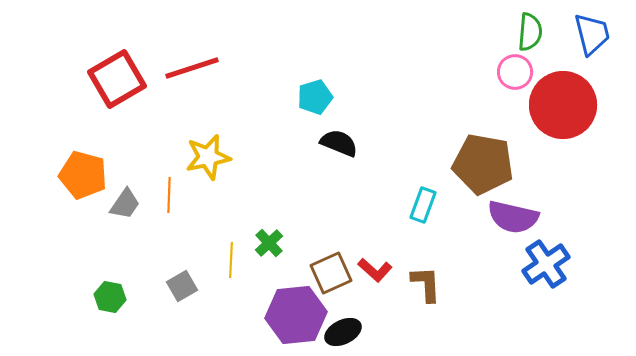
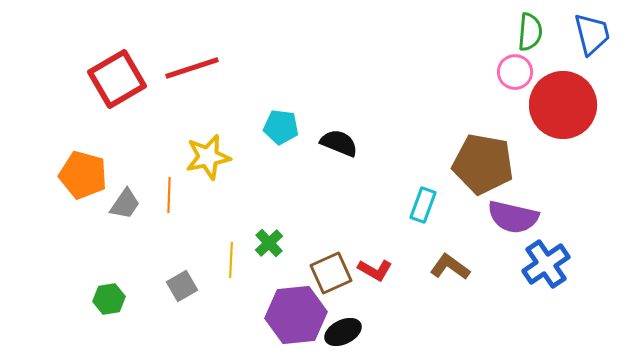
cyan pentagon: moved 34 px left, 30 px down; rotated 24 degrees clockwise
red L-shape: rotated 12 degrees counterclockwise
brown L-shape: moved 24 px right, 17 px up; rotated 51 degrees counterclockwise
green hexagon: moved 1 px left, 2 px down; rotated 20 degrees counterclockwise
